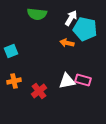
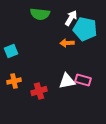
green semicircle: moved 3 px right
orange arrow: rotated 16 degrees counterclockwise
red cross: rotated 21 degrees clockwise
